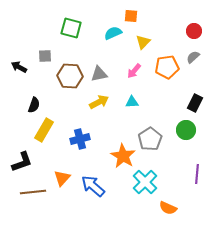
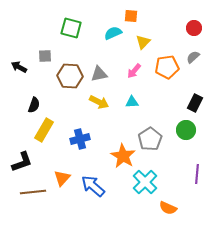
red circle: moved 3 px up
yellow arrow: rotated 54 degrees clockwise
